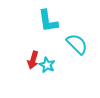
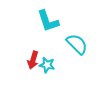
cyan L-shape: rotated 10 degrees counterclockwise
cyan star: rotated 14 degrees counterclockwise
